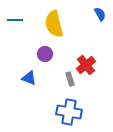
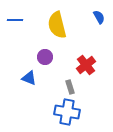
blue semicircle: moved 1 px left, 3 px down
yellow semicircle: moved 3 px right, 1 px down
purple circle: moved 3 px down
gray rectangle: moved 8 px down
blue cross: moved 2 px left
